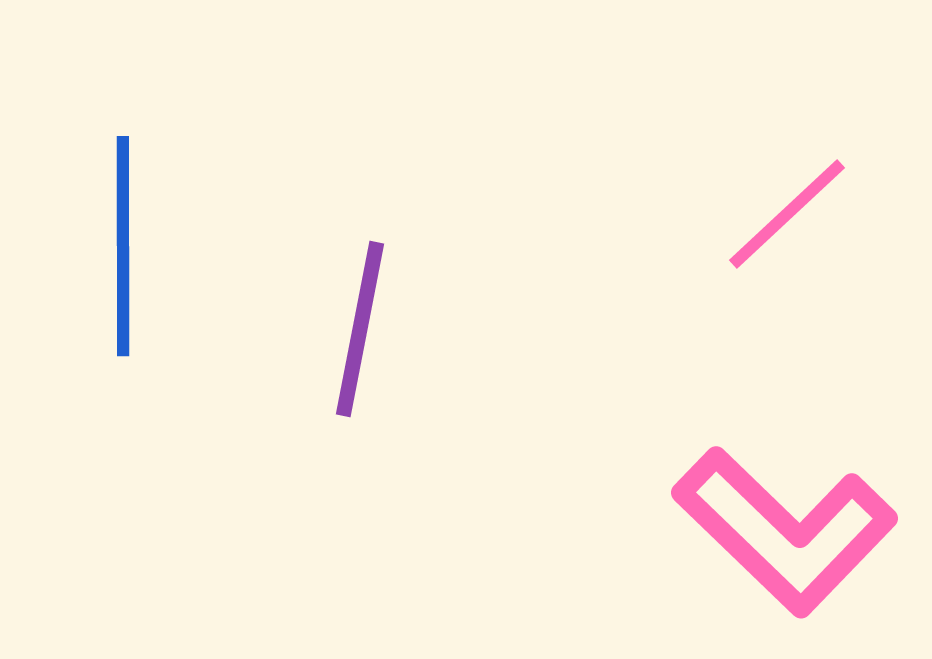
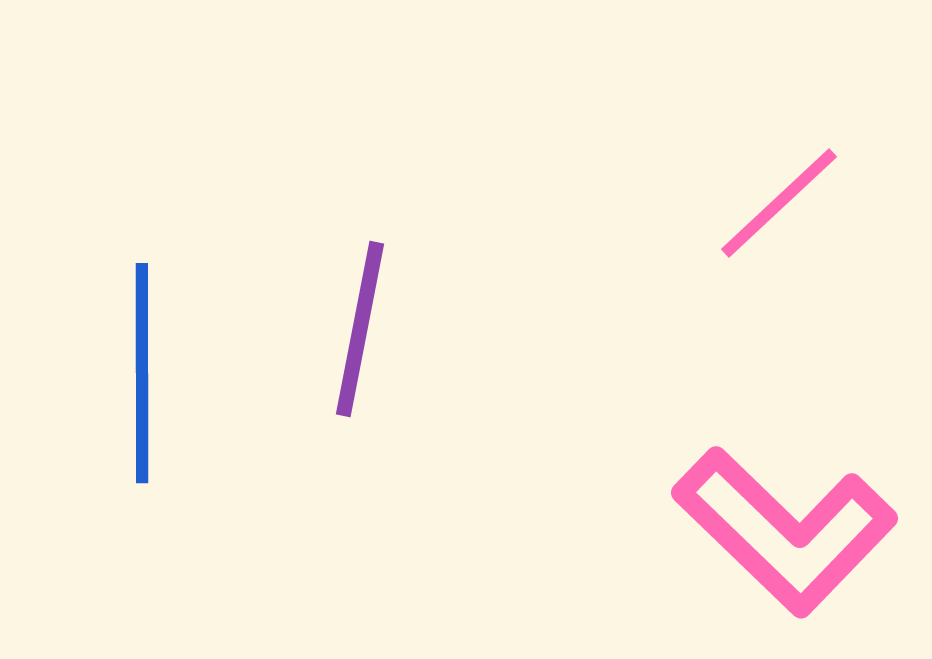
pink line: moved 8 px left, 11 px up
blue line: moved 19 px right, 127 px down
